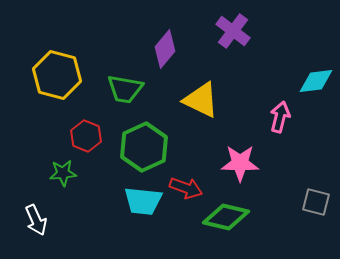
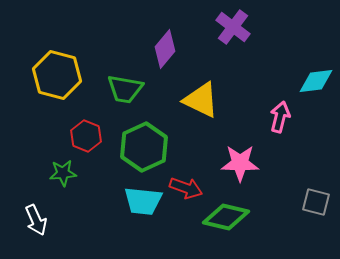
purple cross: moved 4 px up
